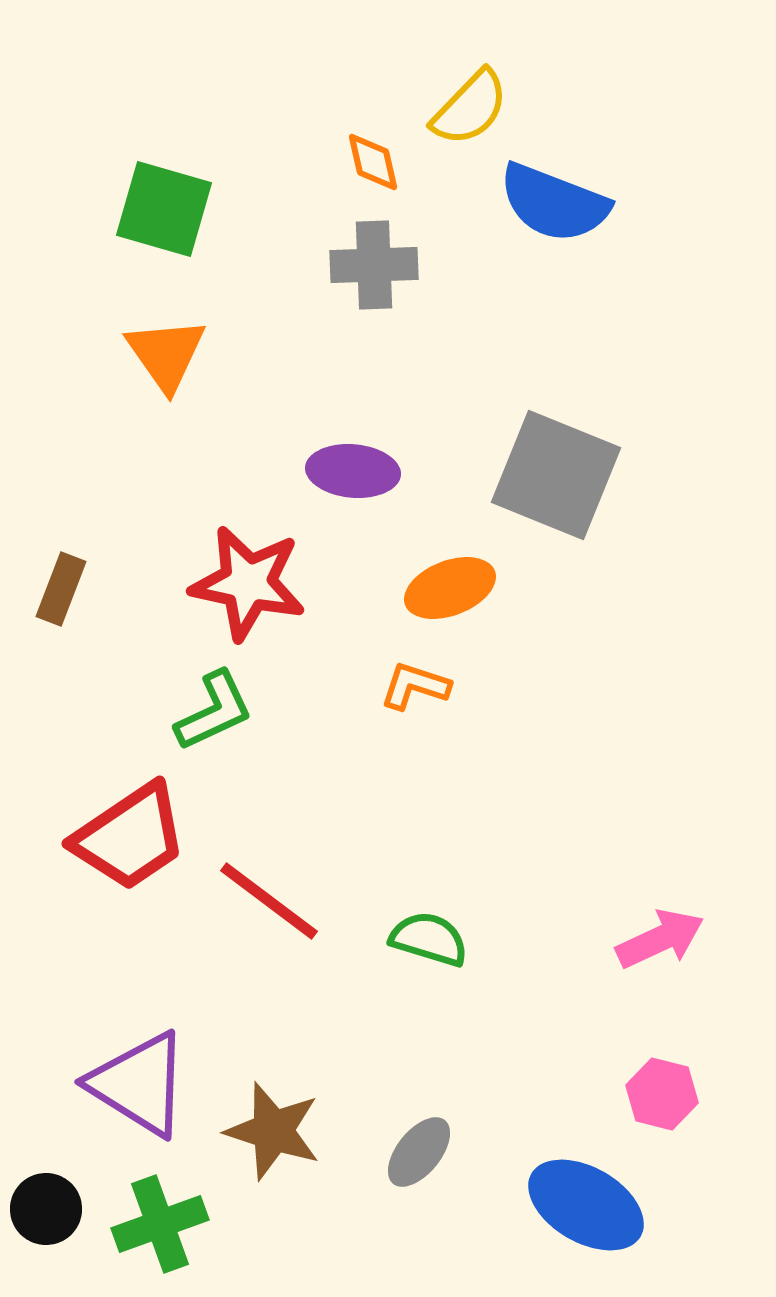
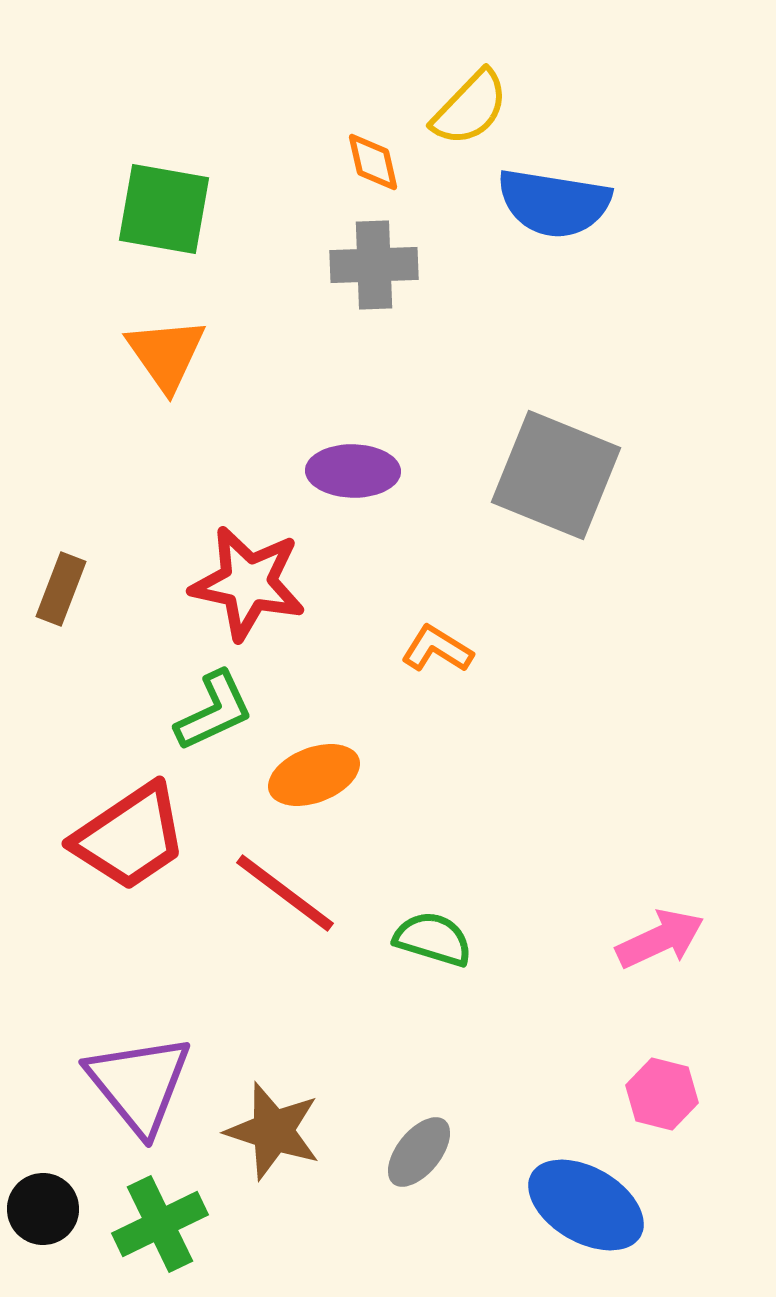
blue semicircle: rotated 12 degrees counterclockwise
green square: rotated 6 degrees counterclockwise
purple ellipse: rotated 4 degrees counterclockwise
orange ellipse: moved 136 px left, 187 px down
orange L-shape: moved 22 px right, 37 px up; rotated 14 degrees clockwise
red line: moved 16 px right, 8 px up
green semicircle: moved 4 px right
purple triangle: rotated 19 degrees clockwise
black circle: moved 3 px left
green cross: rotated 6 degrees counterclockwise
